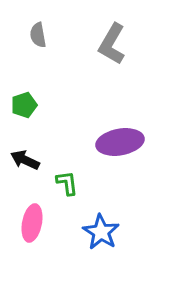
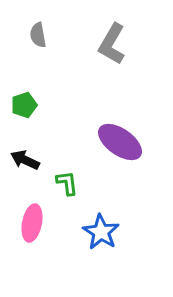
purple ellipse: rotated 45 degrees clockwise
